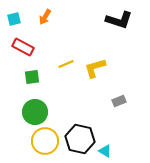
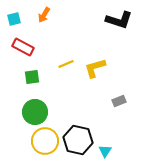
orange arrow: moved 1 px left, 2 px up
black hexagon: moved 2 px left, 1 px down
cyan triangle: rotated 32 degrees clockwise
